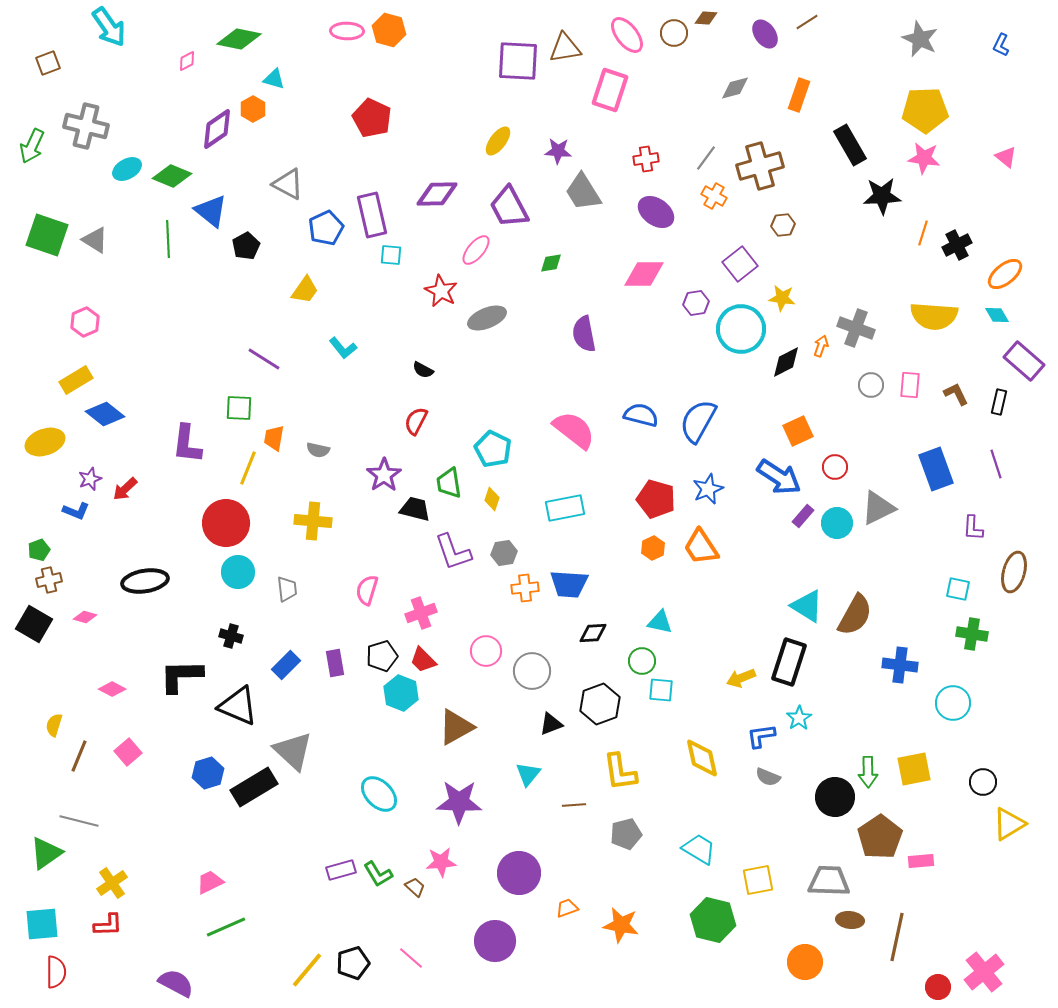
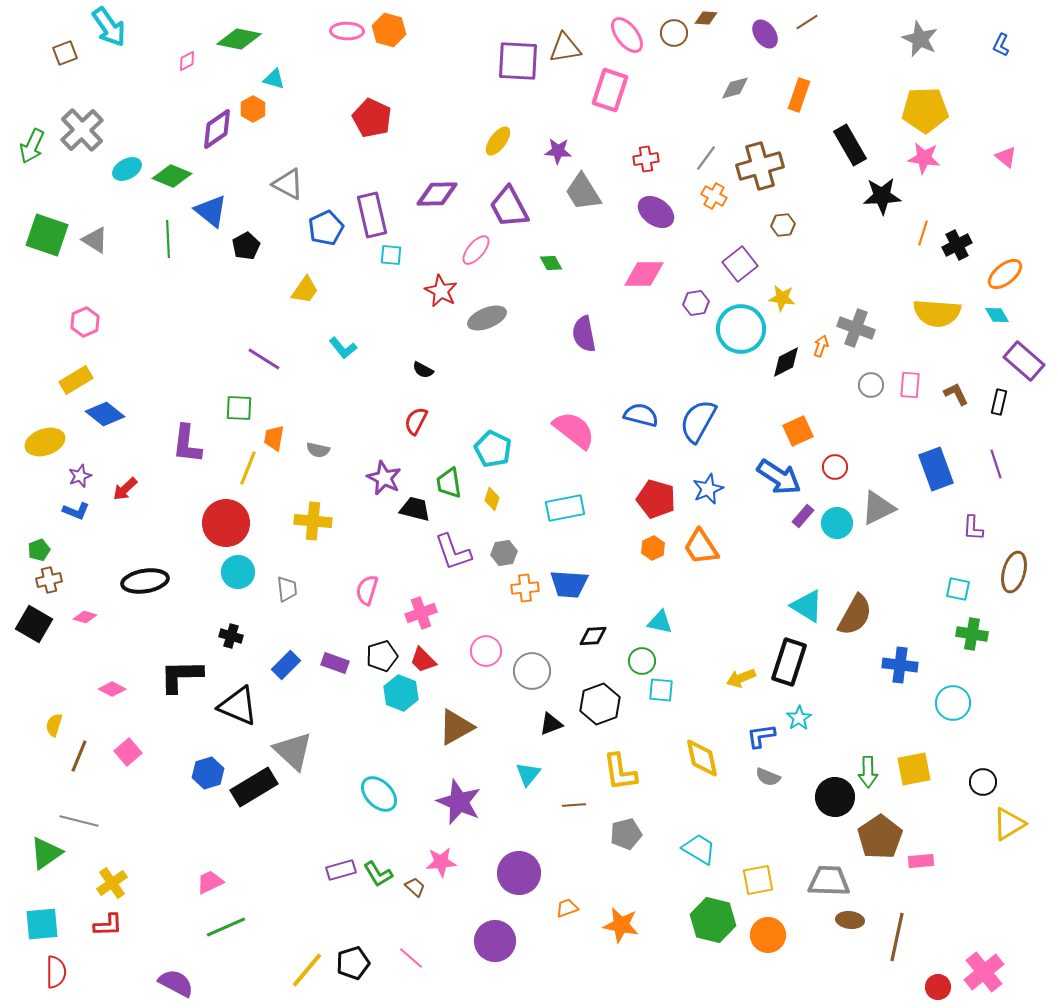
brown square at (48, 63): moved 17 px right, 10 px up
gray cross at (86, 126): moved 4 px left, 4 px down; rotated 33 degrees clockwise
green diamond at (551, 263): rotated 70 degrees clockwise
yellow semicircle at (934, 316): moved 3 px right, 3 px up
purple star at (384, 475): moved 3 px down; rotated 12 degrees counterclockwise
purple star at (90, 479): moved 10 px left, 3 px up
black diamond at (593, 633): moved 3 px down
purple rectangle at (335, 663): rotated 60 degrees counterclockwise
purple star at (459, 802): rotated 21 degrees clockwise
orange circle at (805, 962): moved 37 px left, 27 px up
